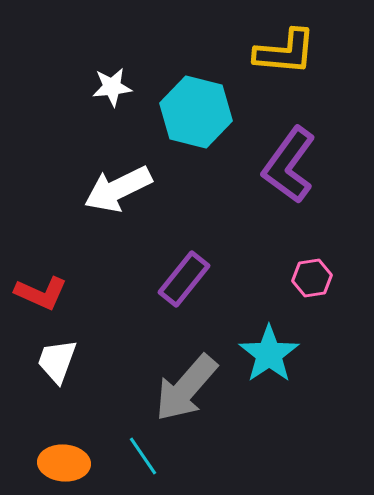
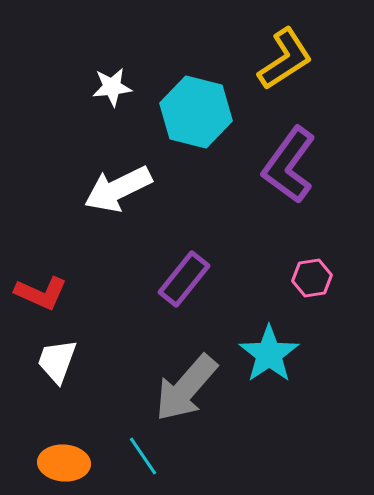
yellow L-shape: moved 7 px down; rotated 38 degrees counterclockwise
